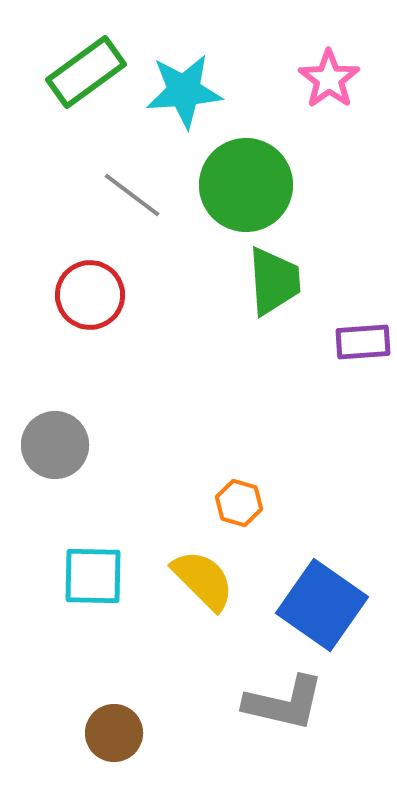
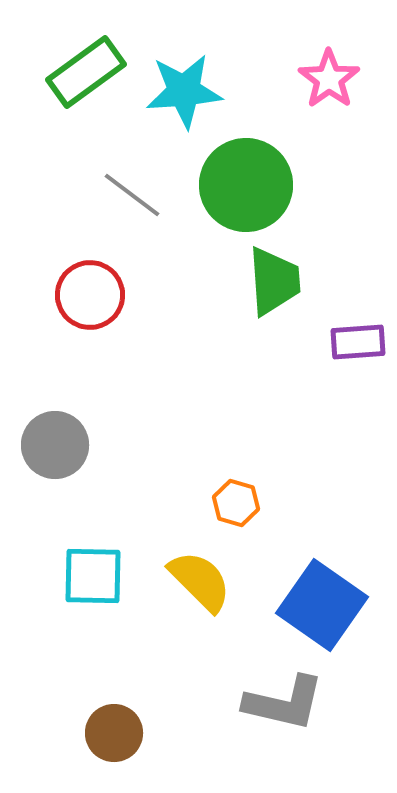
purple rectangle: moved 5 px left
orange hexagon: moved 3 px left
yellow semicircle: moved 3 px left, 1 px down
